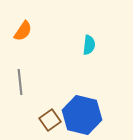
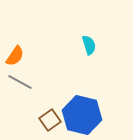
orange semicircle: moved 8 px left, 25 px down
cyan semicircle: rotated 24 degrees counterclockwise
gray line: rotated 55 degrees counterclockwise
